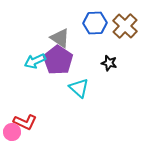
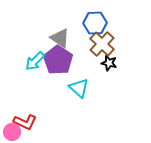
brown cross: moved 23 px left, 18 px down
cyan arrow: rotated 20 degrees counterclockwise
